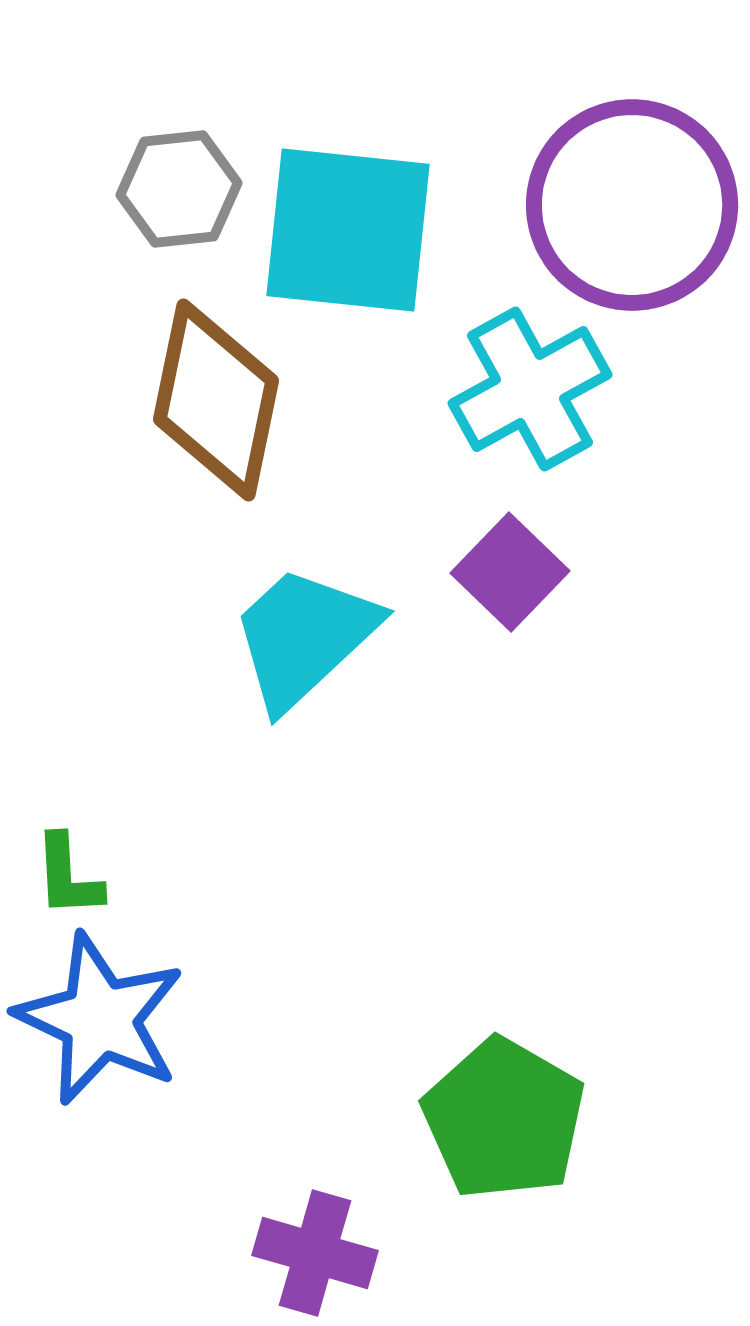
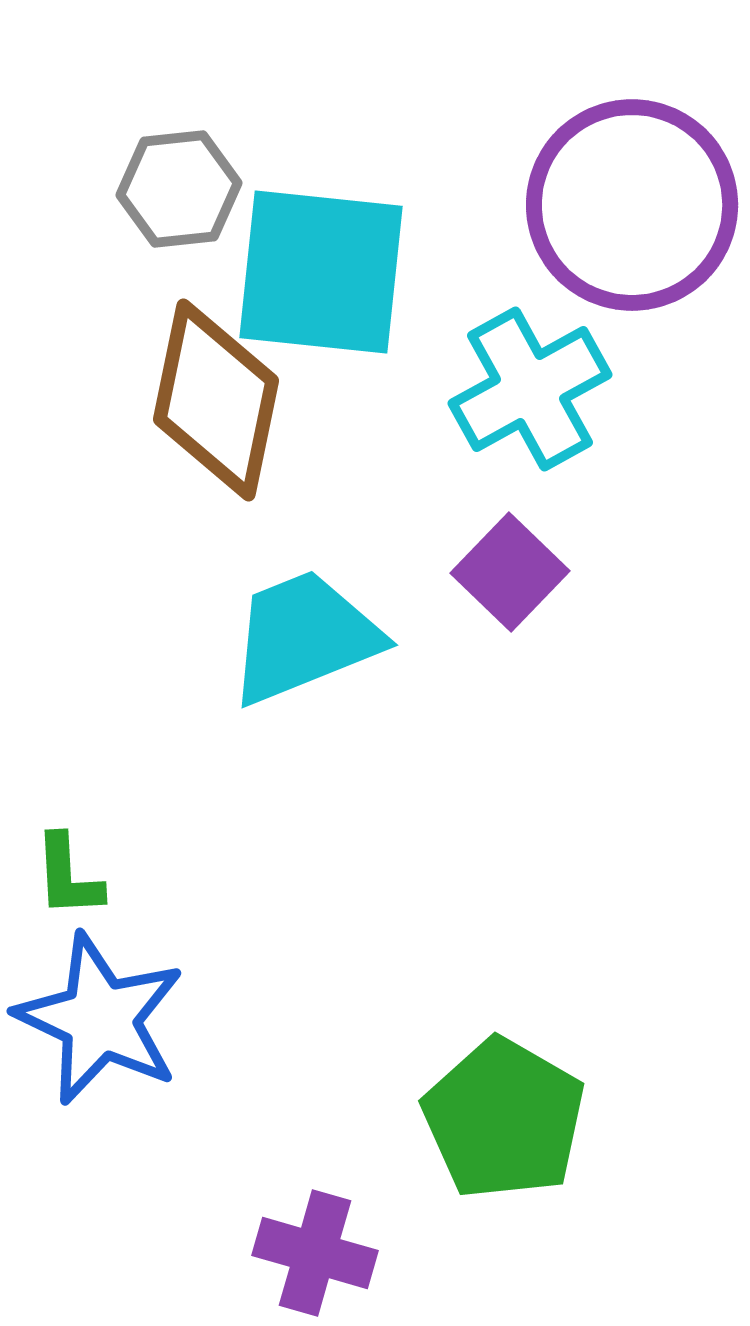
cyan square: moved 27 px left, 42 px down
cyan trapezoid: rotated 21 degrees clockwise
